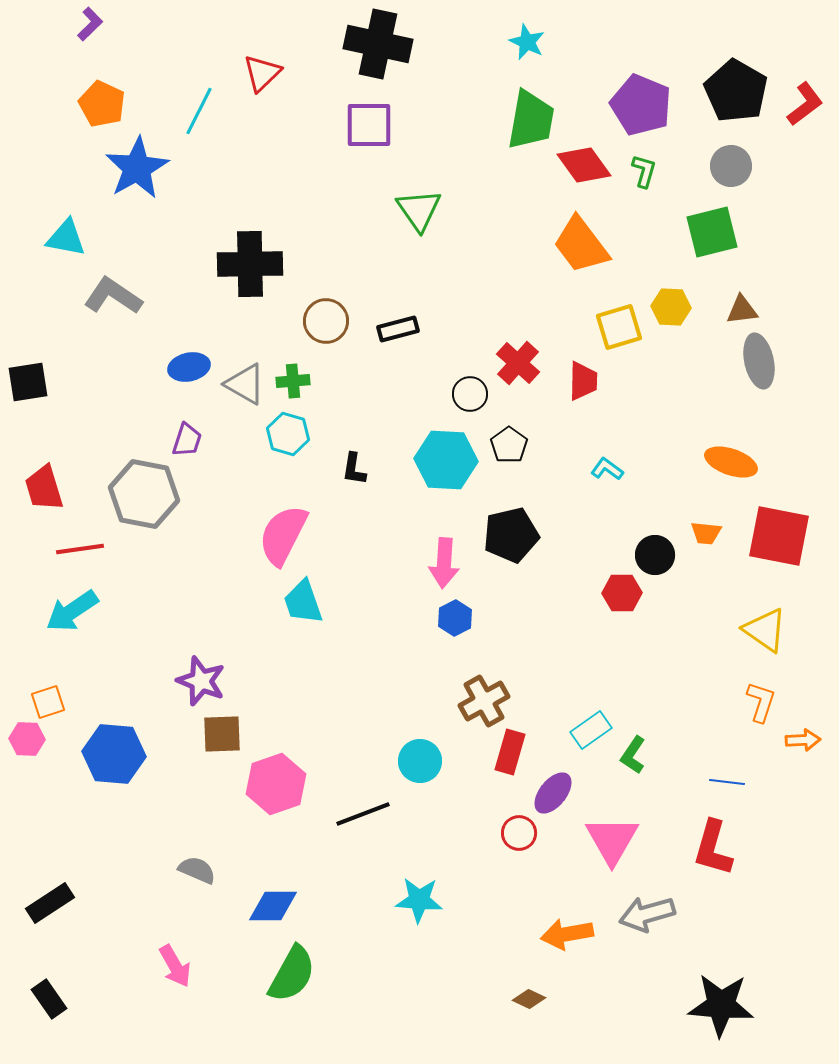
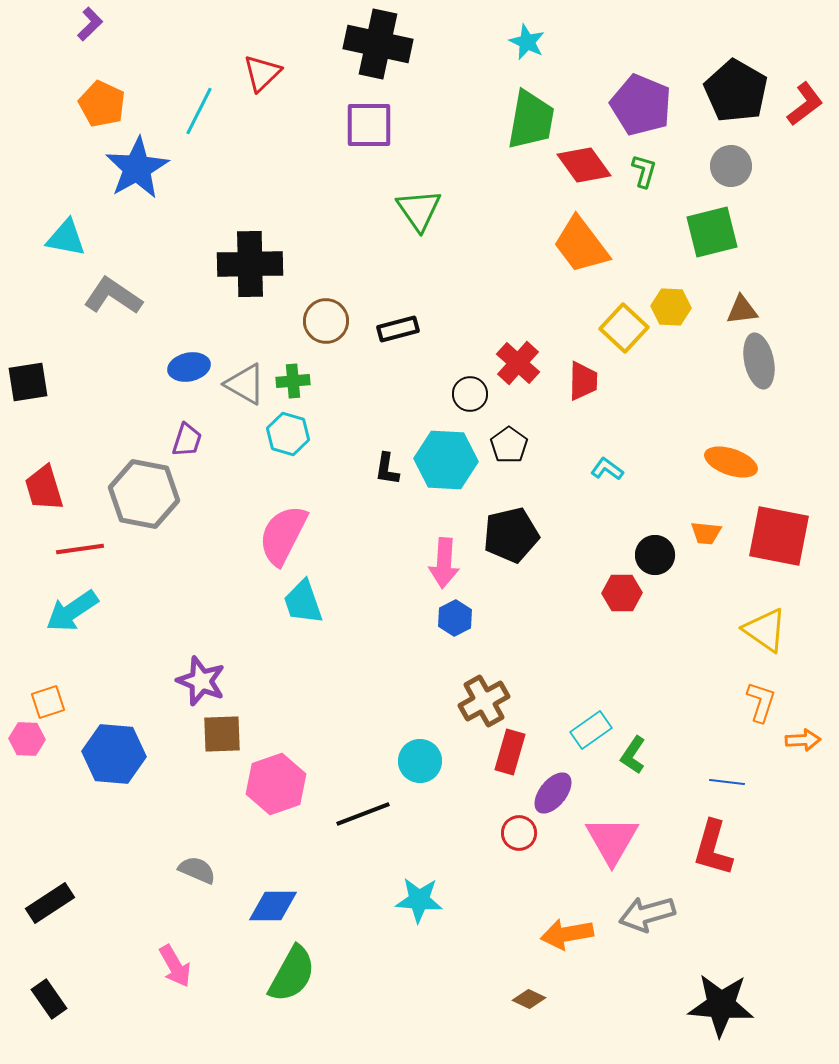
yellow square at (619, 327): moved 5 px right, 1 px down; rotated 30 degrees counterclockwise
black L-shape at (354, 469): moved 33 px right
